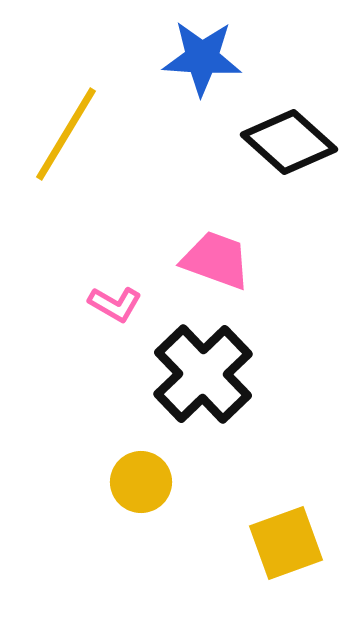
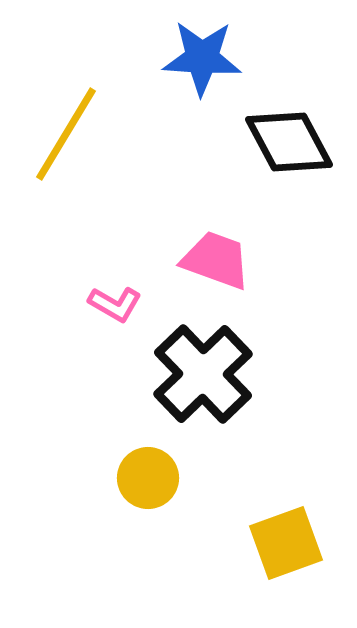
black diamond: rotated 20 degrees clockwise
yellow circle: moved 7 px right, 4 px up
